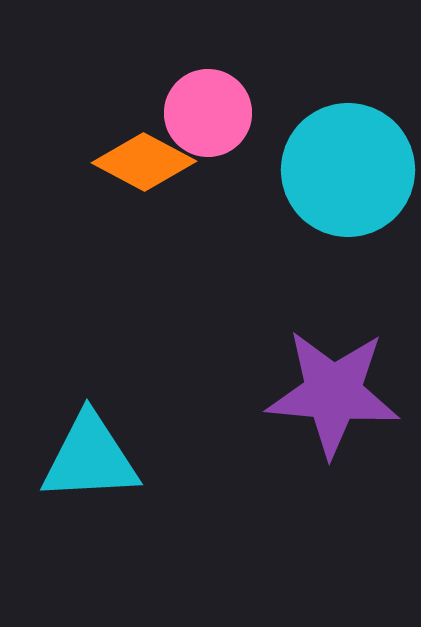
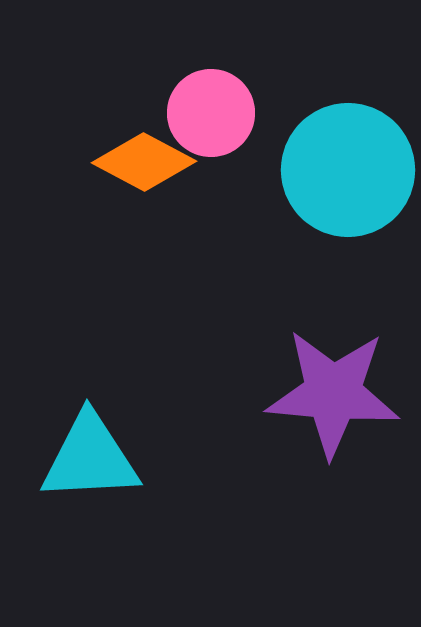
pink circle: moved 3 px right
